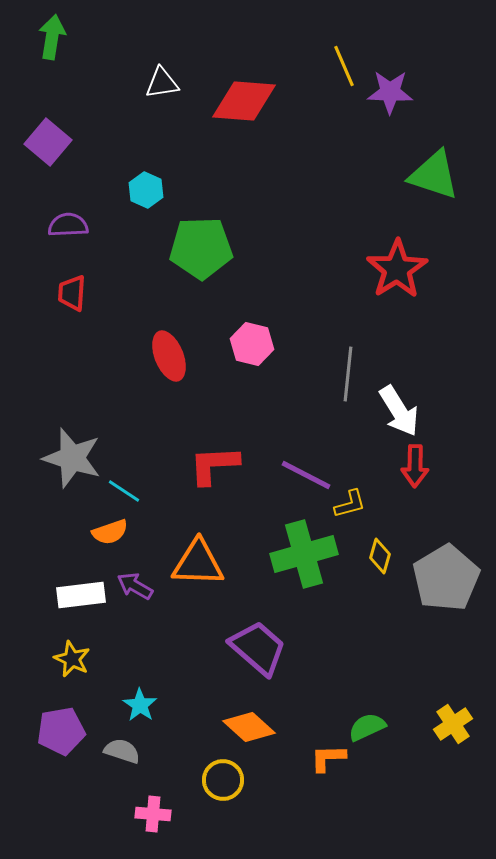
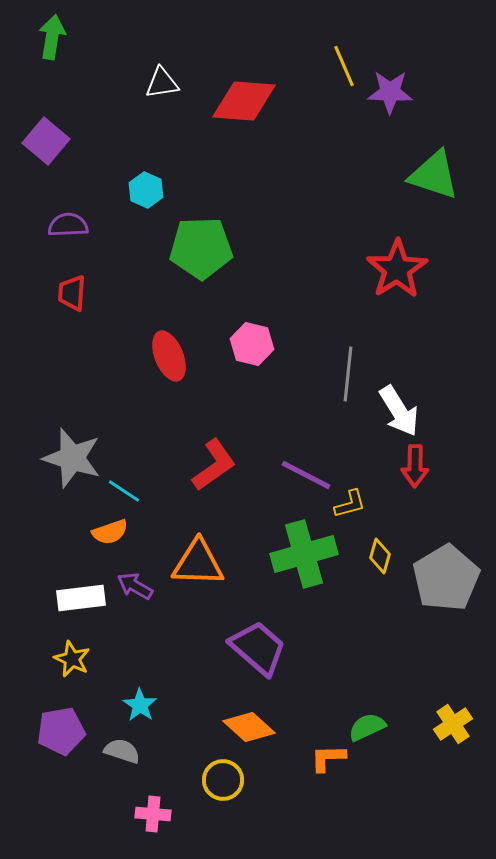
purple square: moved 2 px left, 1 px up
red L-shape: rotated 148 degrees clockwise
white rectangle: moved 3 px down
